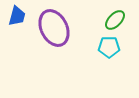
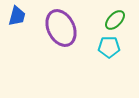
purple ellipse: moved 7 px right
